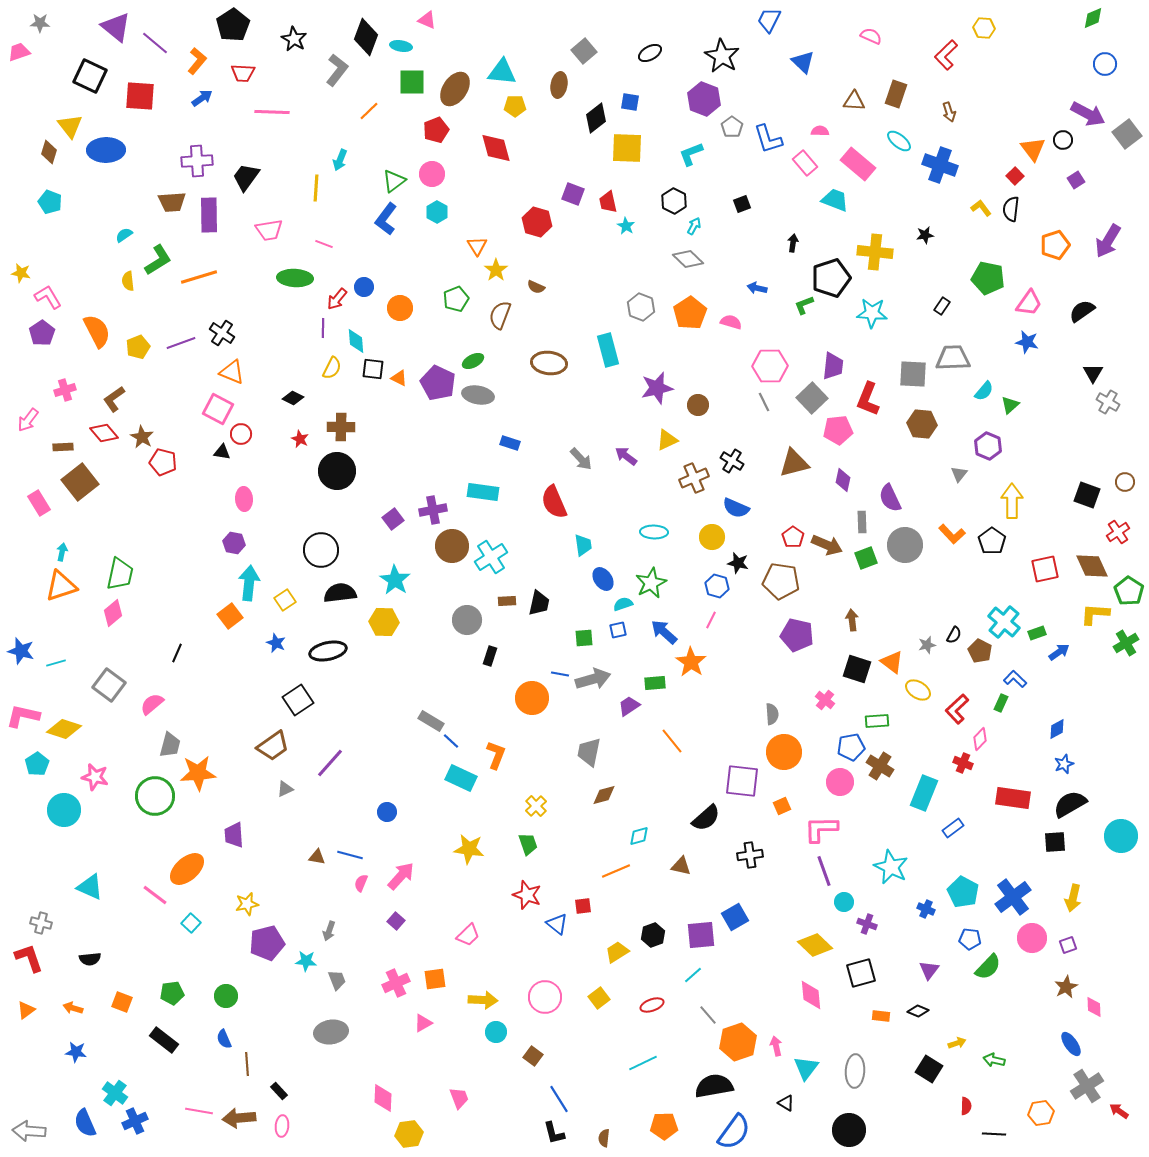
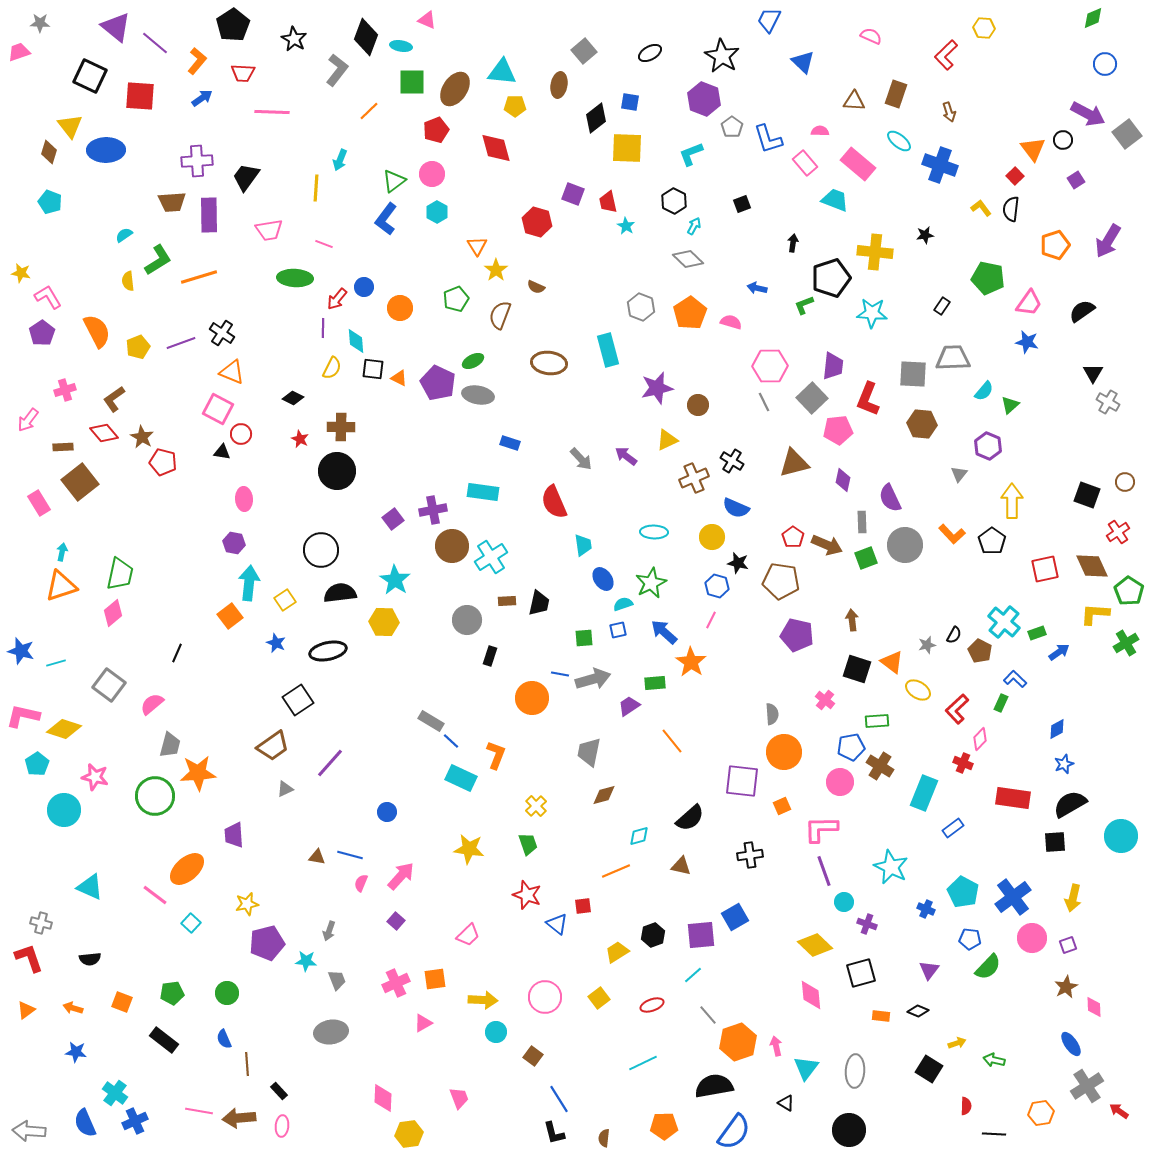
black semicircle at (706, 818): moved 16 px left
green circle at (226, 996): moved 1 px right, 3 px up
